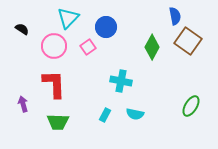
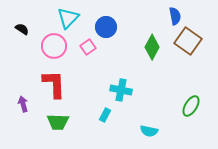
cyan cross: moved 9 px down
cyan semicircle: moved 14 px right, 17 px down
